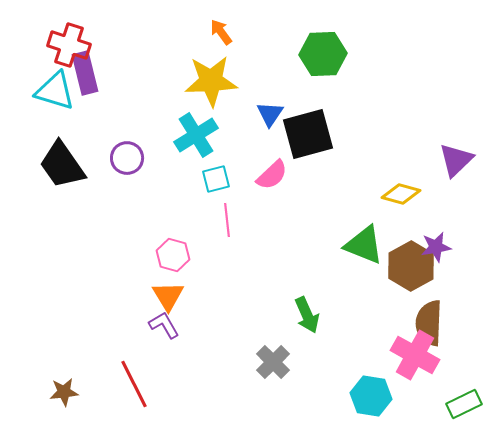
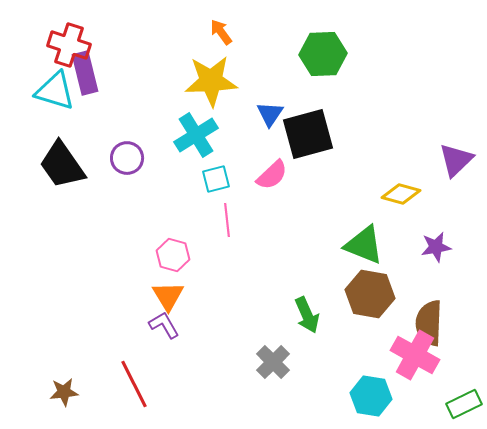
brown hexagon: moved 41 px left, 28 px down; rotated 21 degrees counterclockwise
